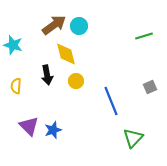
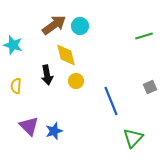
cyan circle: moved 1 px right
yellow diamond: moved 1 px down
blue star: moved 1 px right, 1 px down
